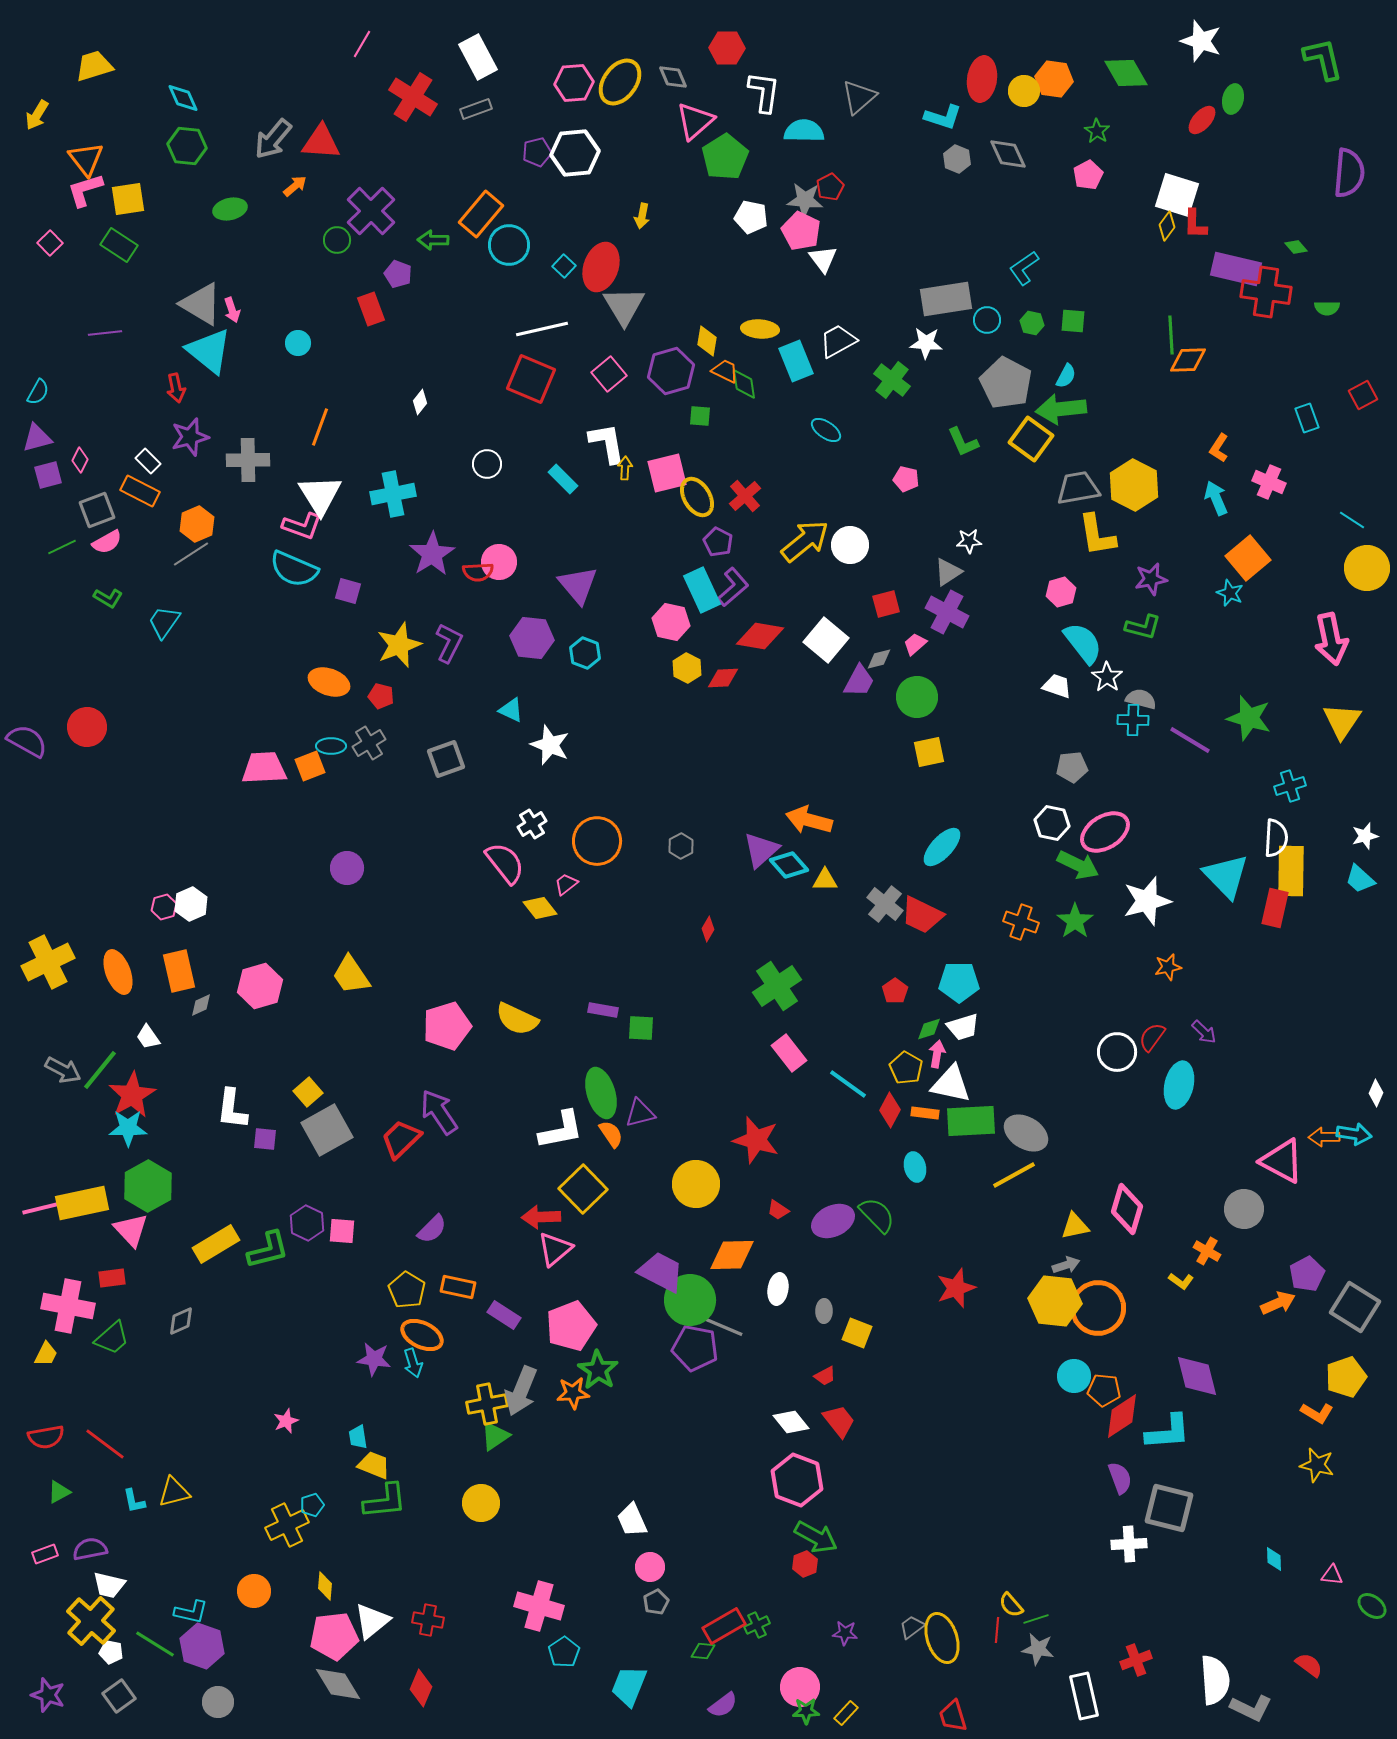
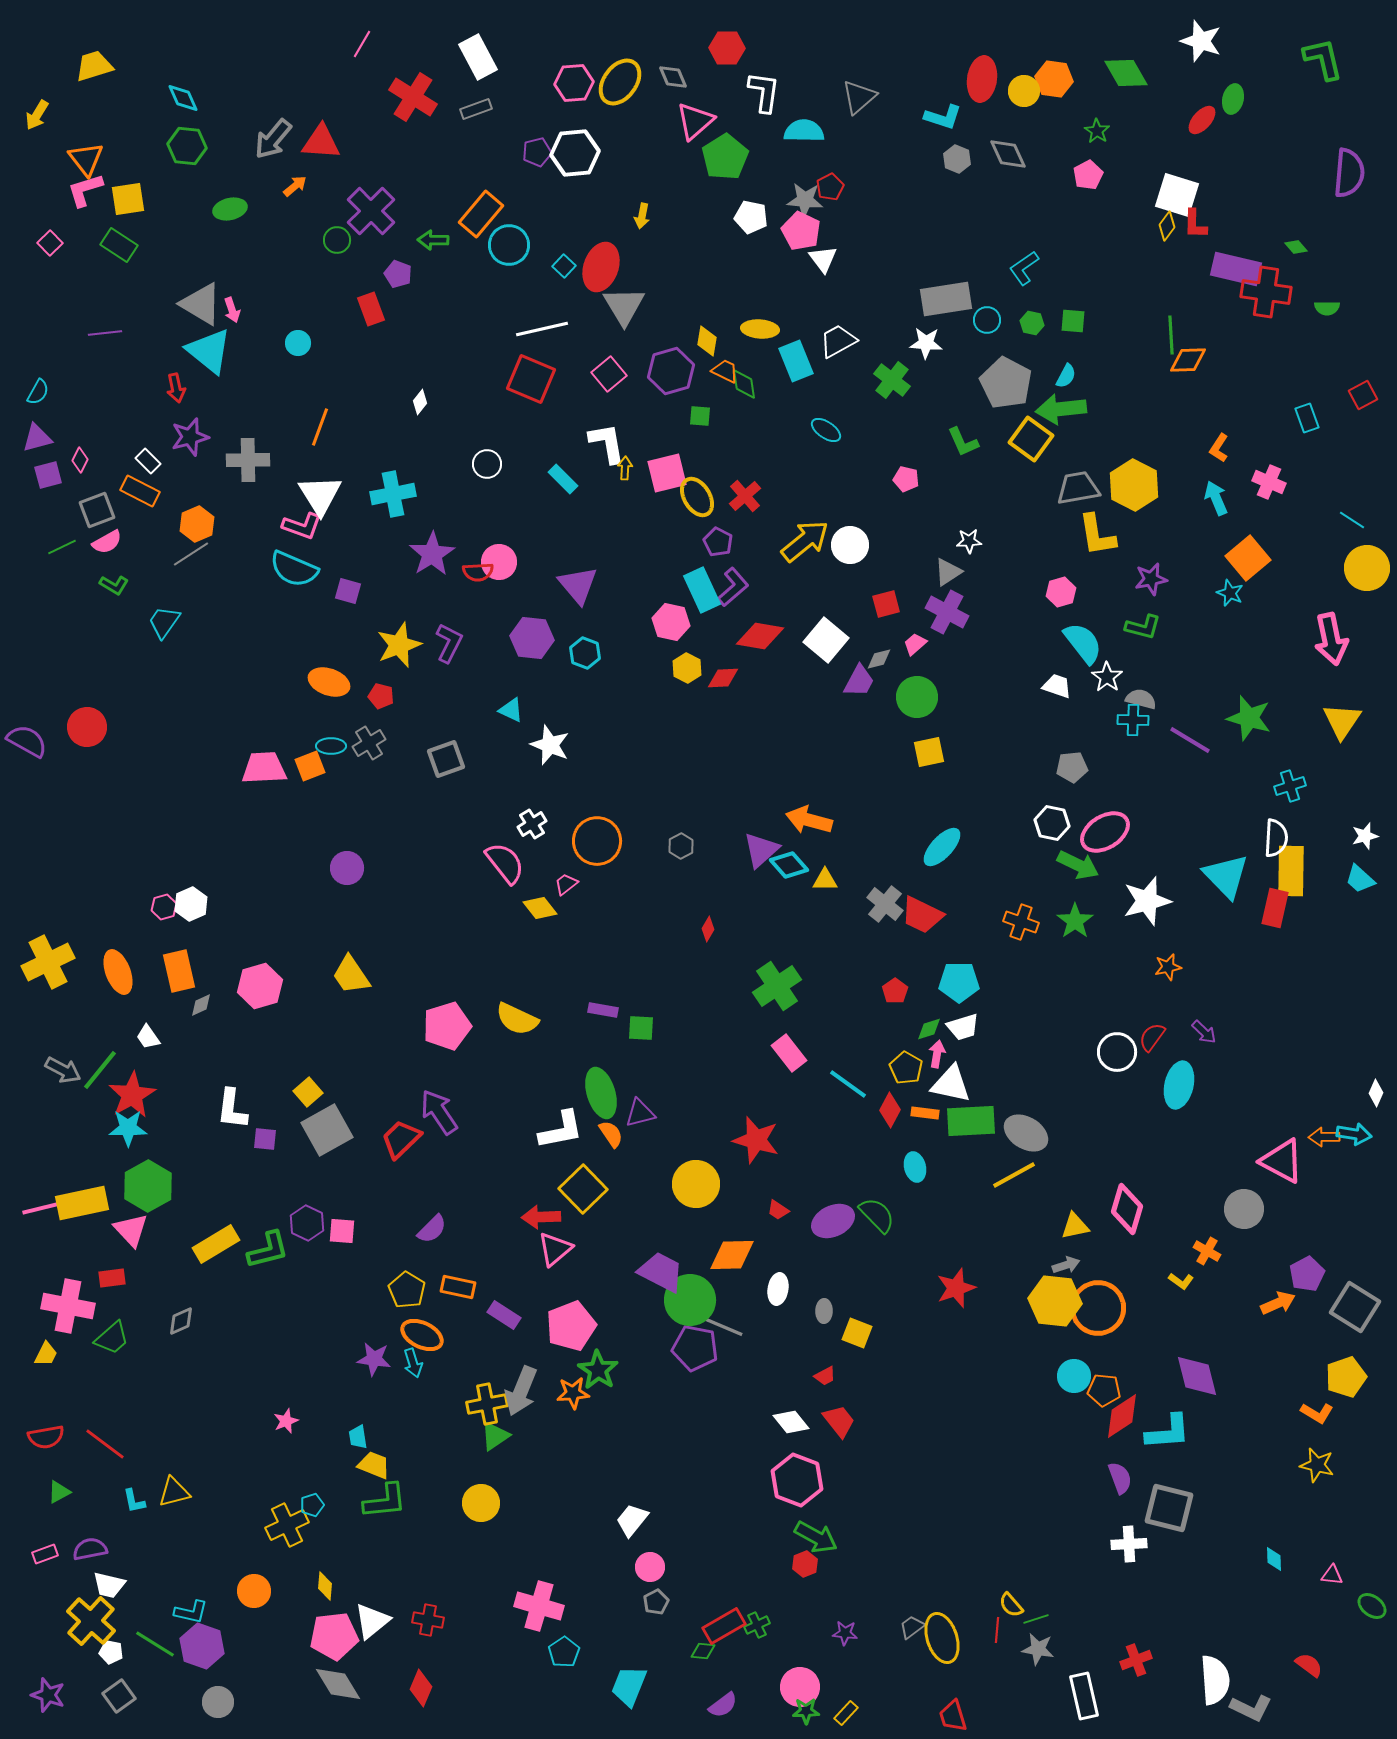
green L-shape at (108, 598): moved 6 px right, 13 px up
white trapezoid at (632, 1520): rotated 63 degrees clockwise
